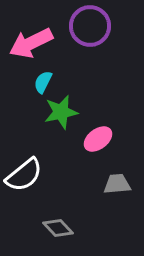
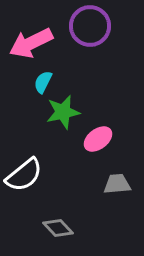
green star: moved 2 px right
